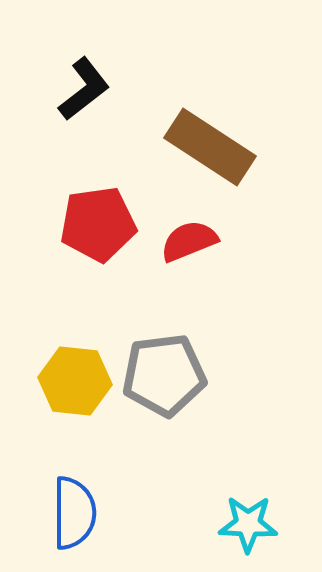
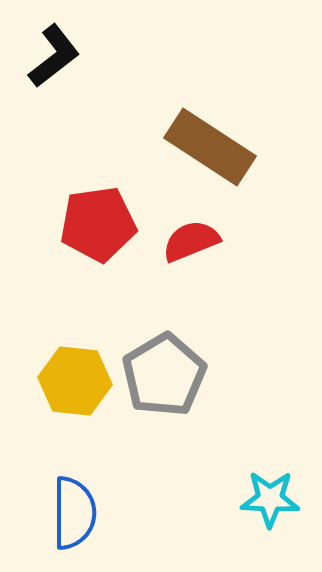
black L-shape: moved 30 px left, 33 px up
red semicircle: moved 2 px right
gray pentagon: rotated 24 degrees counterclockwise
cyan star: moved 22 px right, 25 px up
